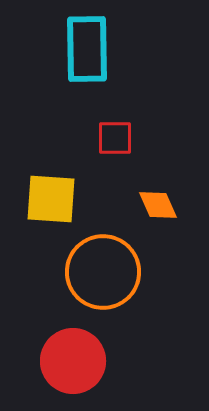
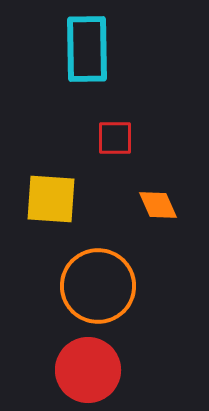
orange circle: moved 5 px left, 14 px down
red circle: moved 15 px right, 9 px down
